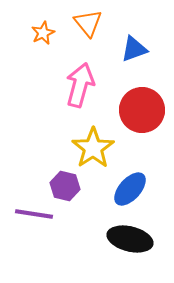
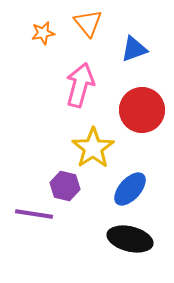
orange star: rotated 15 degrees clockwise
